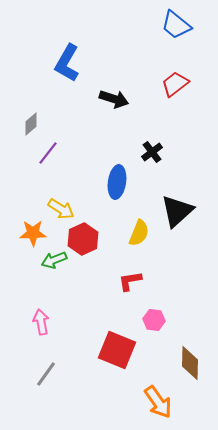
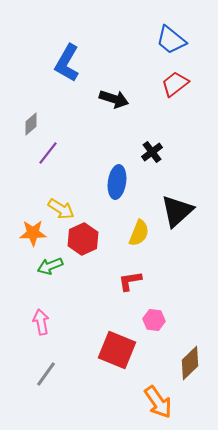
blue trapezoid: moved 5 px left, 15 px down
green arrow: moved 4 px left, 6 px down
brown diamond: rotated 44 degrees clockwise
